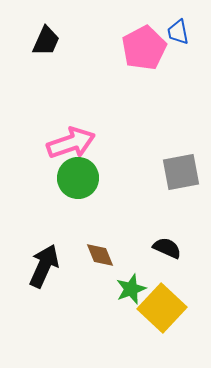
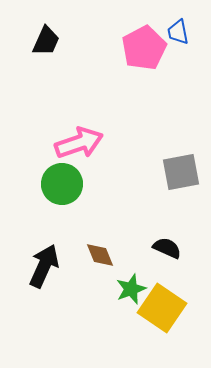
pink arrow: moved 8 px right
green circle: moved 16 px left, 6 px down
yellow square: rotated 9 degrees counterclockwise
